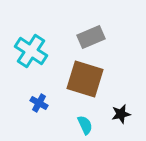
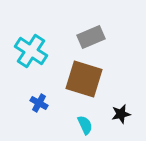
brown square: moved 1 px left
